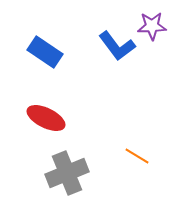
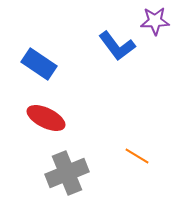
purple star: moved 3 px right, 5 px up
blue rectangle: moved 6 px left, 12 px down
